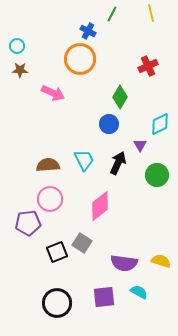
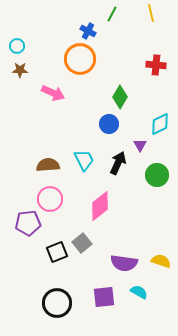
red cross: moved 8 px right, 1 px up; rotated 30 degrees clockwise
gray square: rotated 18 degrees clockwise
